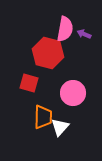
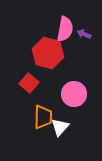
red square: rotated 24 degrees clockwise
pink circle: moved 1 px right, 1 px down
